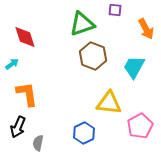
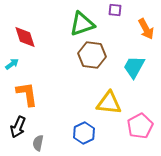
brown hexagon: moved 1 px left, 1 px up; rotated 12 degrees counterclockwise
